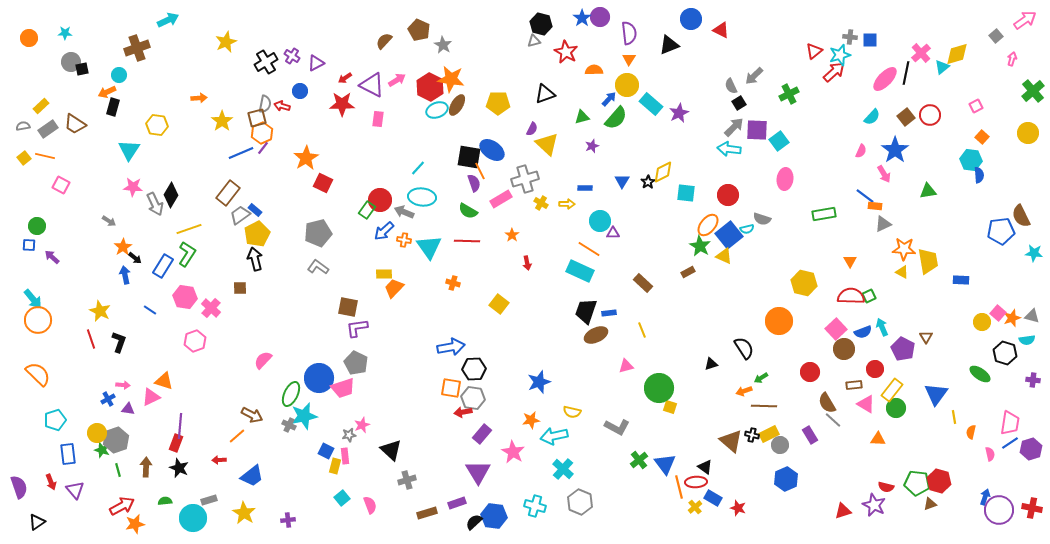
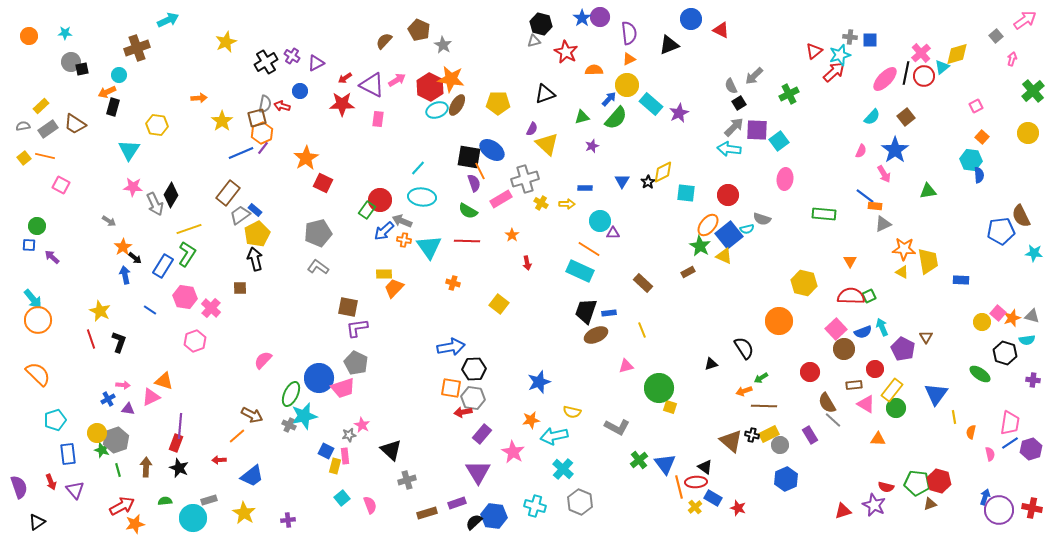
orange circle at (29, 38): moved 2 px up
orange triangle at (629, 59): rotated 32 degrees clockwise
red circle at (930, 115): moved 6 px left, 39 px up
gray arrow at (404, 212): moved 2 px left, 9 px down
green rectangle at (824, 214): rotated 15 degrees clockwise
pink star at (362, 425): rotated 21 degrees counterclockwise
